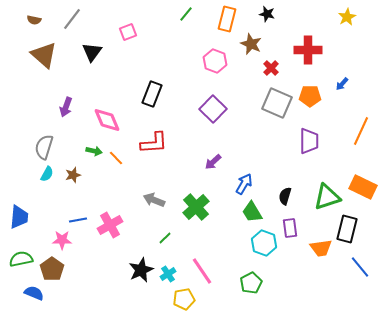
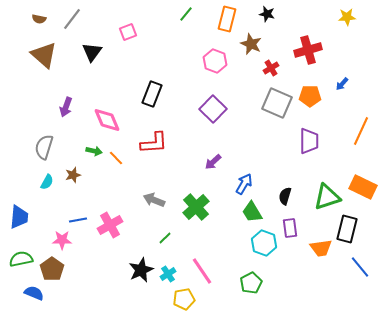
yellow star at (347, 17): rotated 24 degrees clockwise
brown semicircle at (34, 20): moved 5 px right, 1 px up
red cross at (308, 50): rotated 16 degrees counterclockwise
red cross at (271, 68): rotated 14 degrees clockwise
cyan semicircle at (47, 174): moved 8 px down
